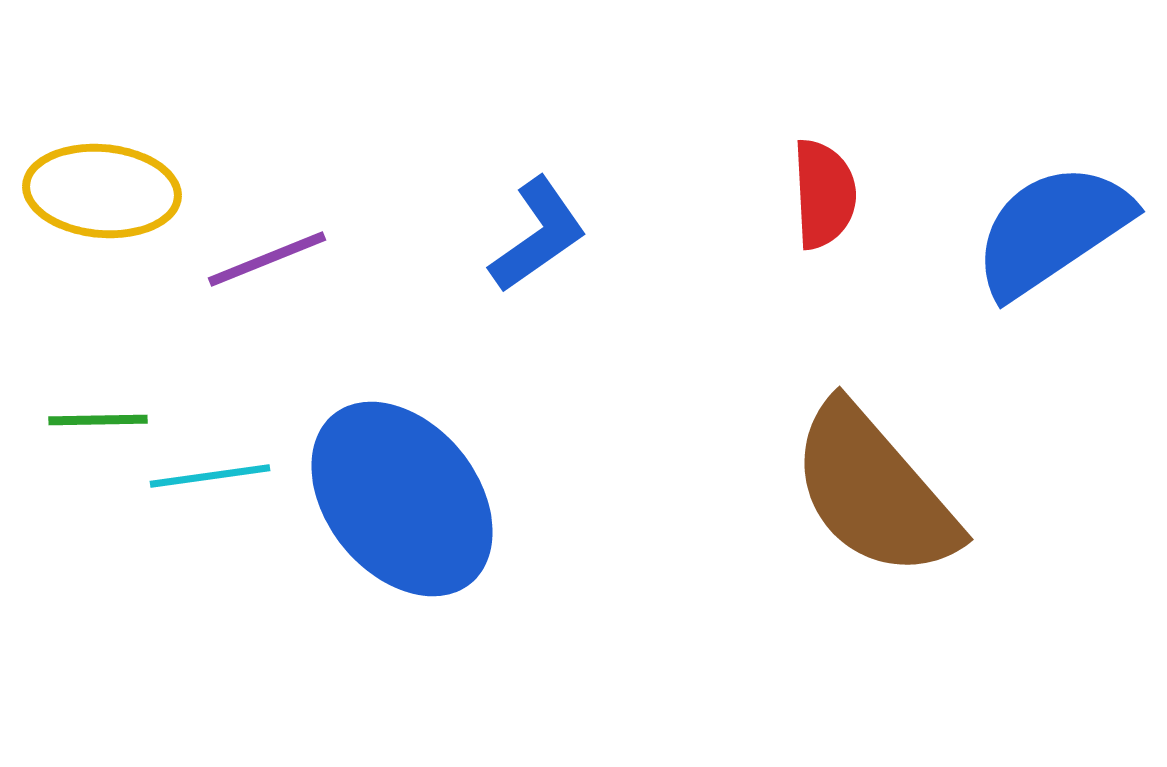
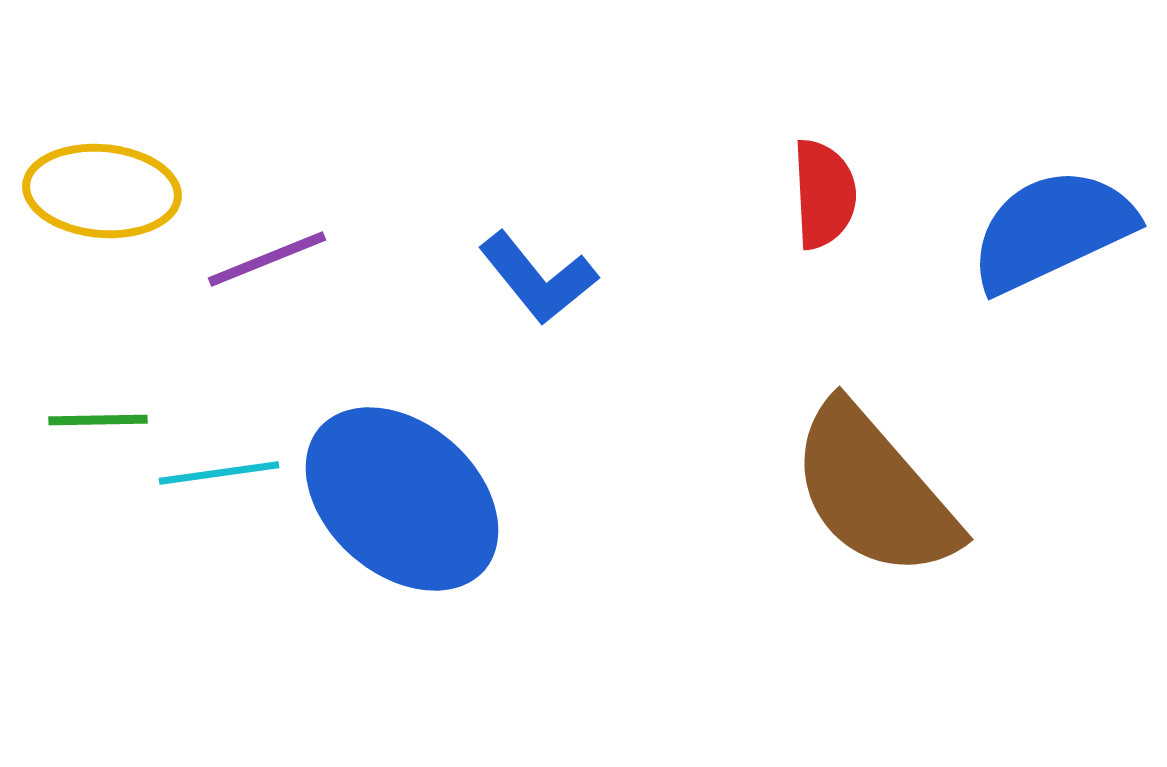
blue semicircle: rotated 9 degrees clockwise
blue L-shape: moved 43 px down; rotated 86 degrees clockwise
cyan line: moved 9 px right, 3 px up
blue ellipse: rotated 10 degrees counterclockwise
